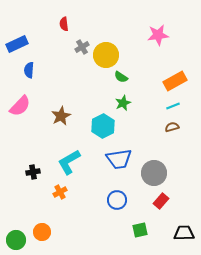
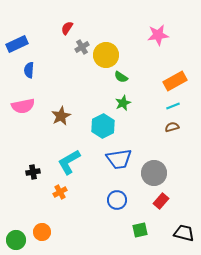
red semicircle: moved 3 px right, 4 px down; rotated 40 degrees clockwise
pink semicircle: moved 3 px right; rotated 35 degrees clockwise
black trapezoid: rotated 15 degrees clockwise
